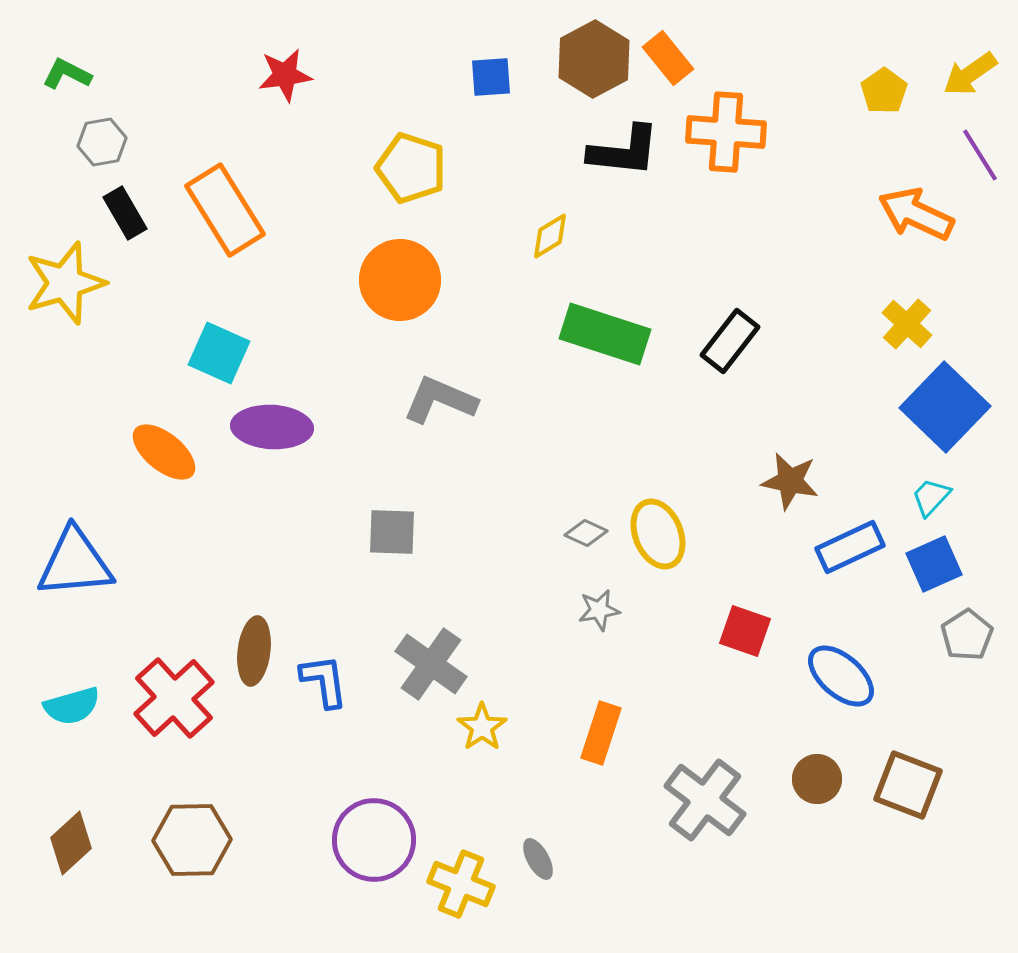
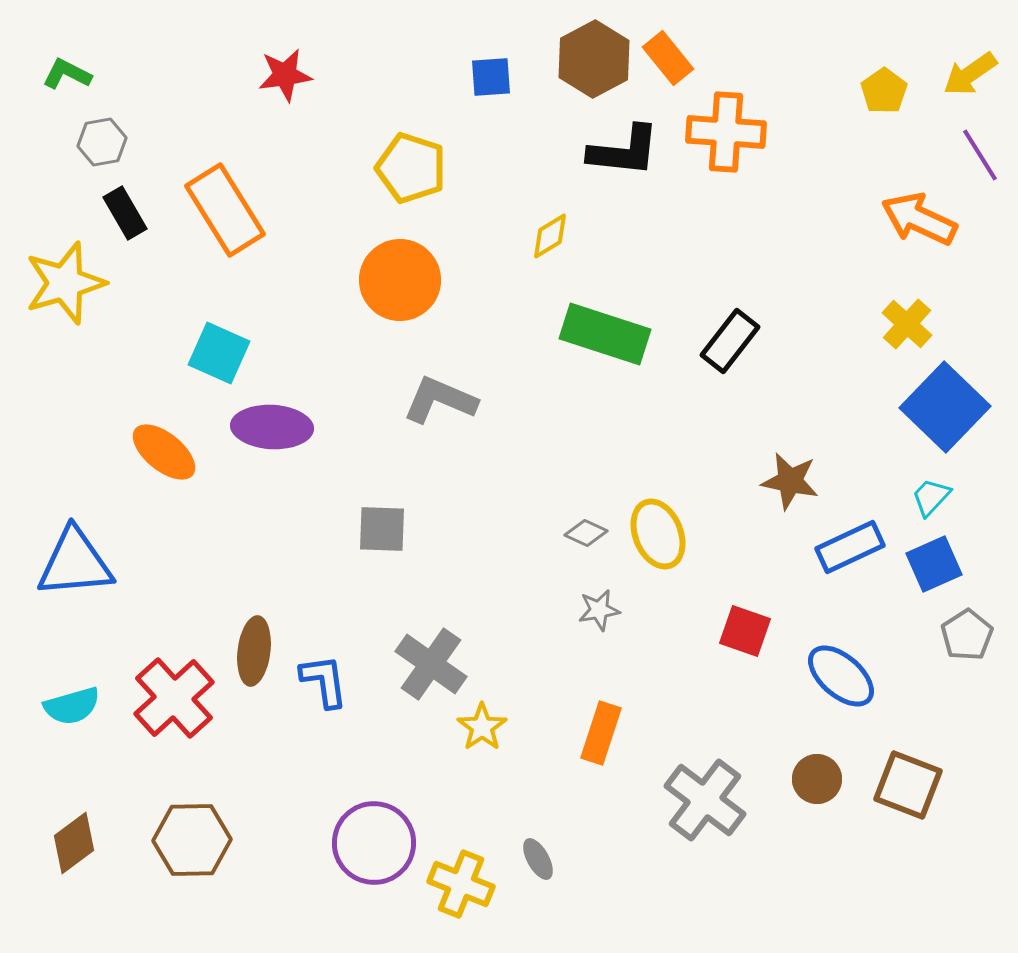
orange arrow at (916, 214): moved 3 px right, 5 px down
gray square at (392, 532): moved 10 px left, 3 px up
purple circle at (374, 840): moved 3 px down
brown diamond at (71, 843): moved 3 px right; rotated 6 degrees clockwise
